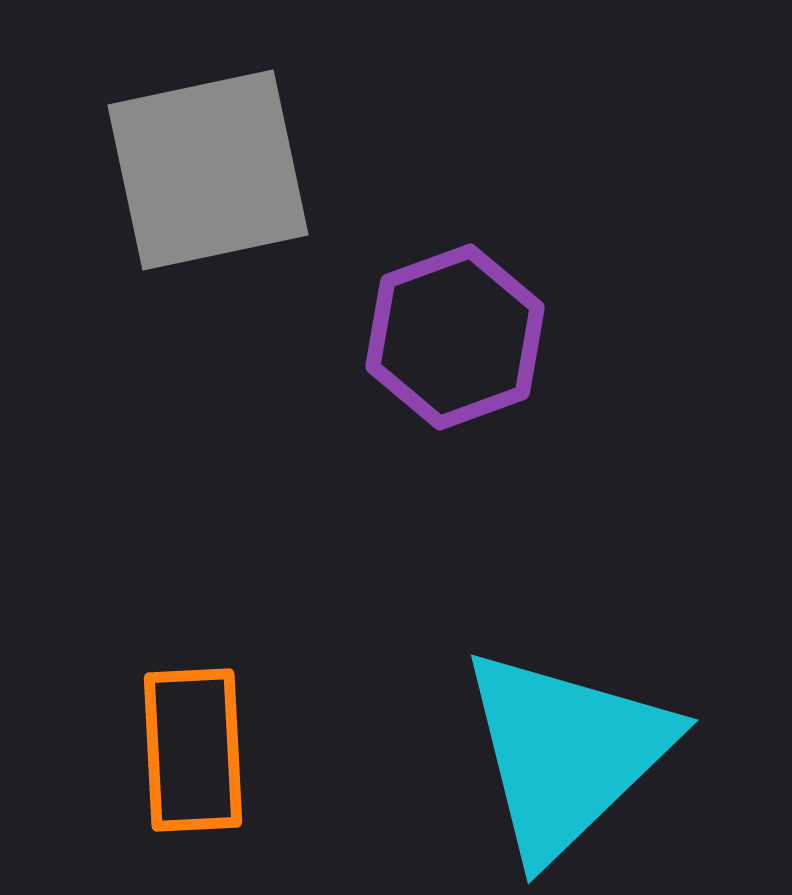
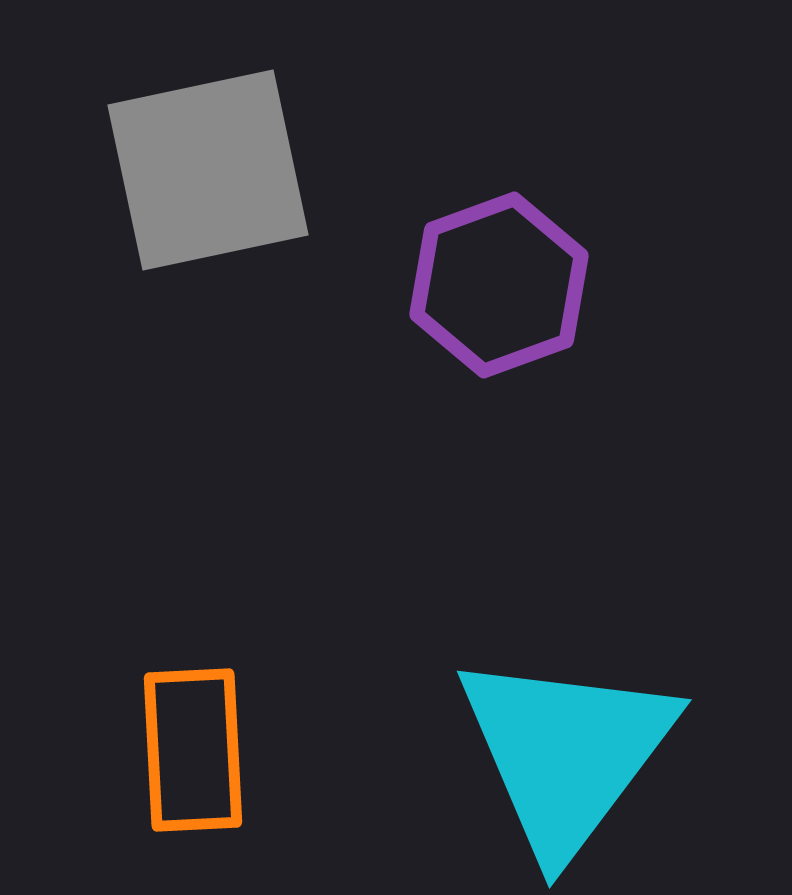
purple hexagon: moved 44 px right, 52 px up
cyan triangle: rotated 9 degrees counterclockwise
